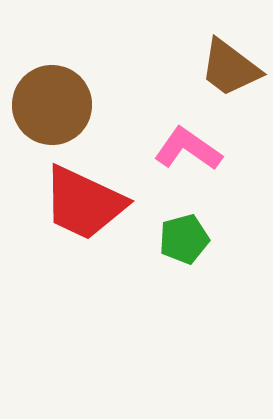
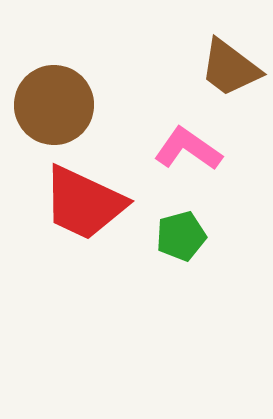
brown circle: moved 2 px right
green pentagon: moved 3 px left, 3 px up
